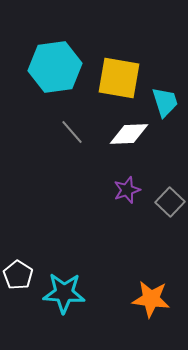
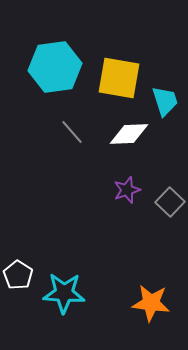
cyan trapezoid: moved 1 px up
orange star: moved 4 px down
